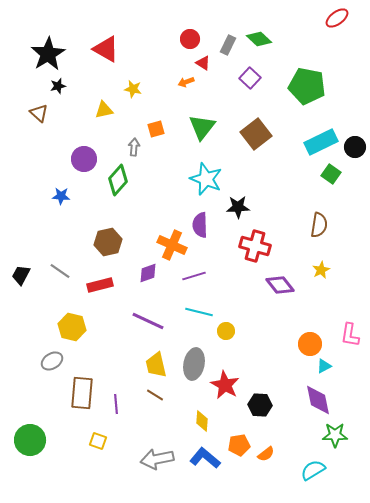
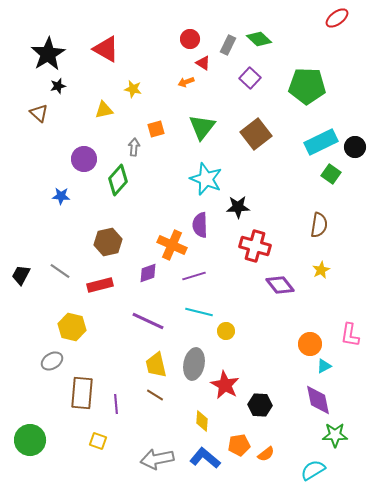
green pentagon at (307, 86): rotated 9 degrees counterclockwise
